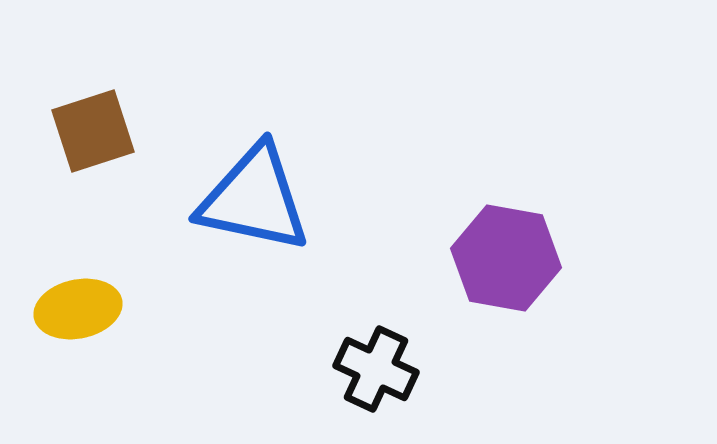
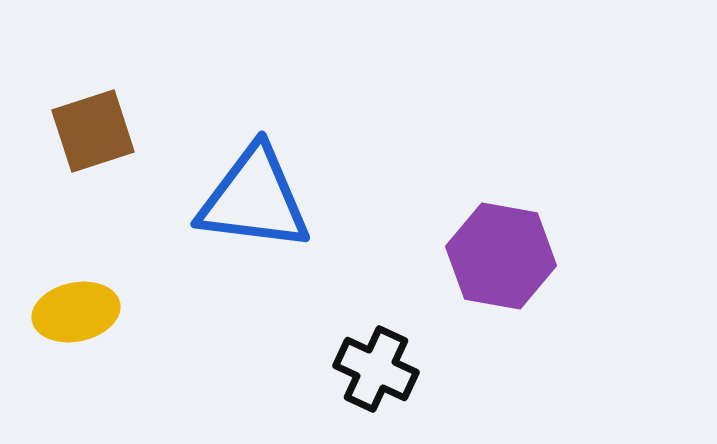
blue triangle: rotated 5 degrees counterclockwise
purple hexagon: moved 5 px left, 2 px up
yellow ellipse: moved 2 px left, 3 px down
